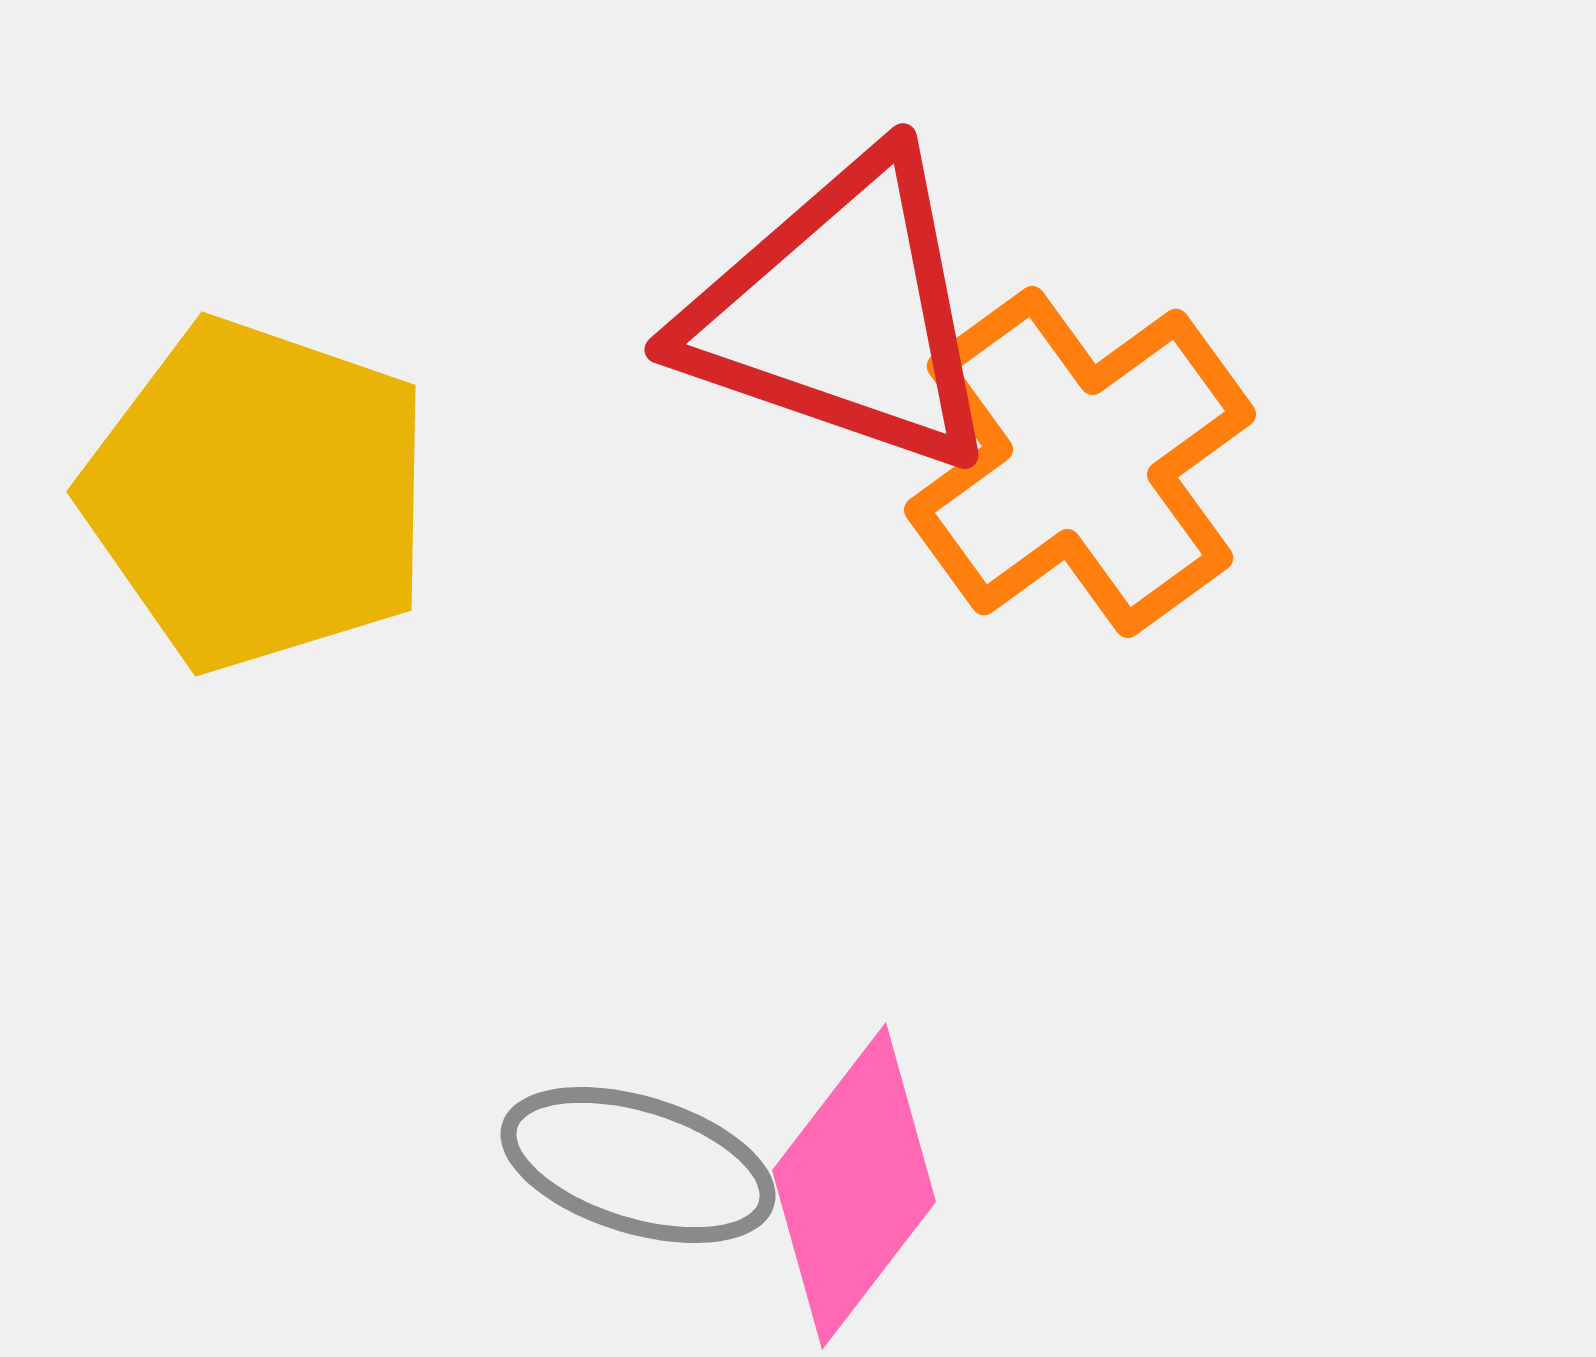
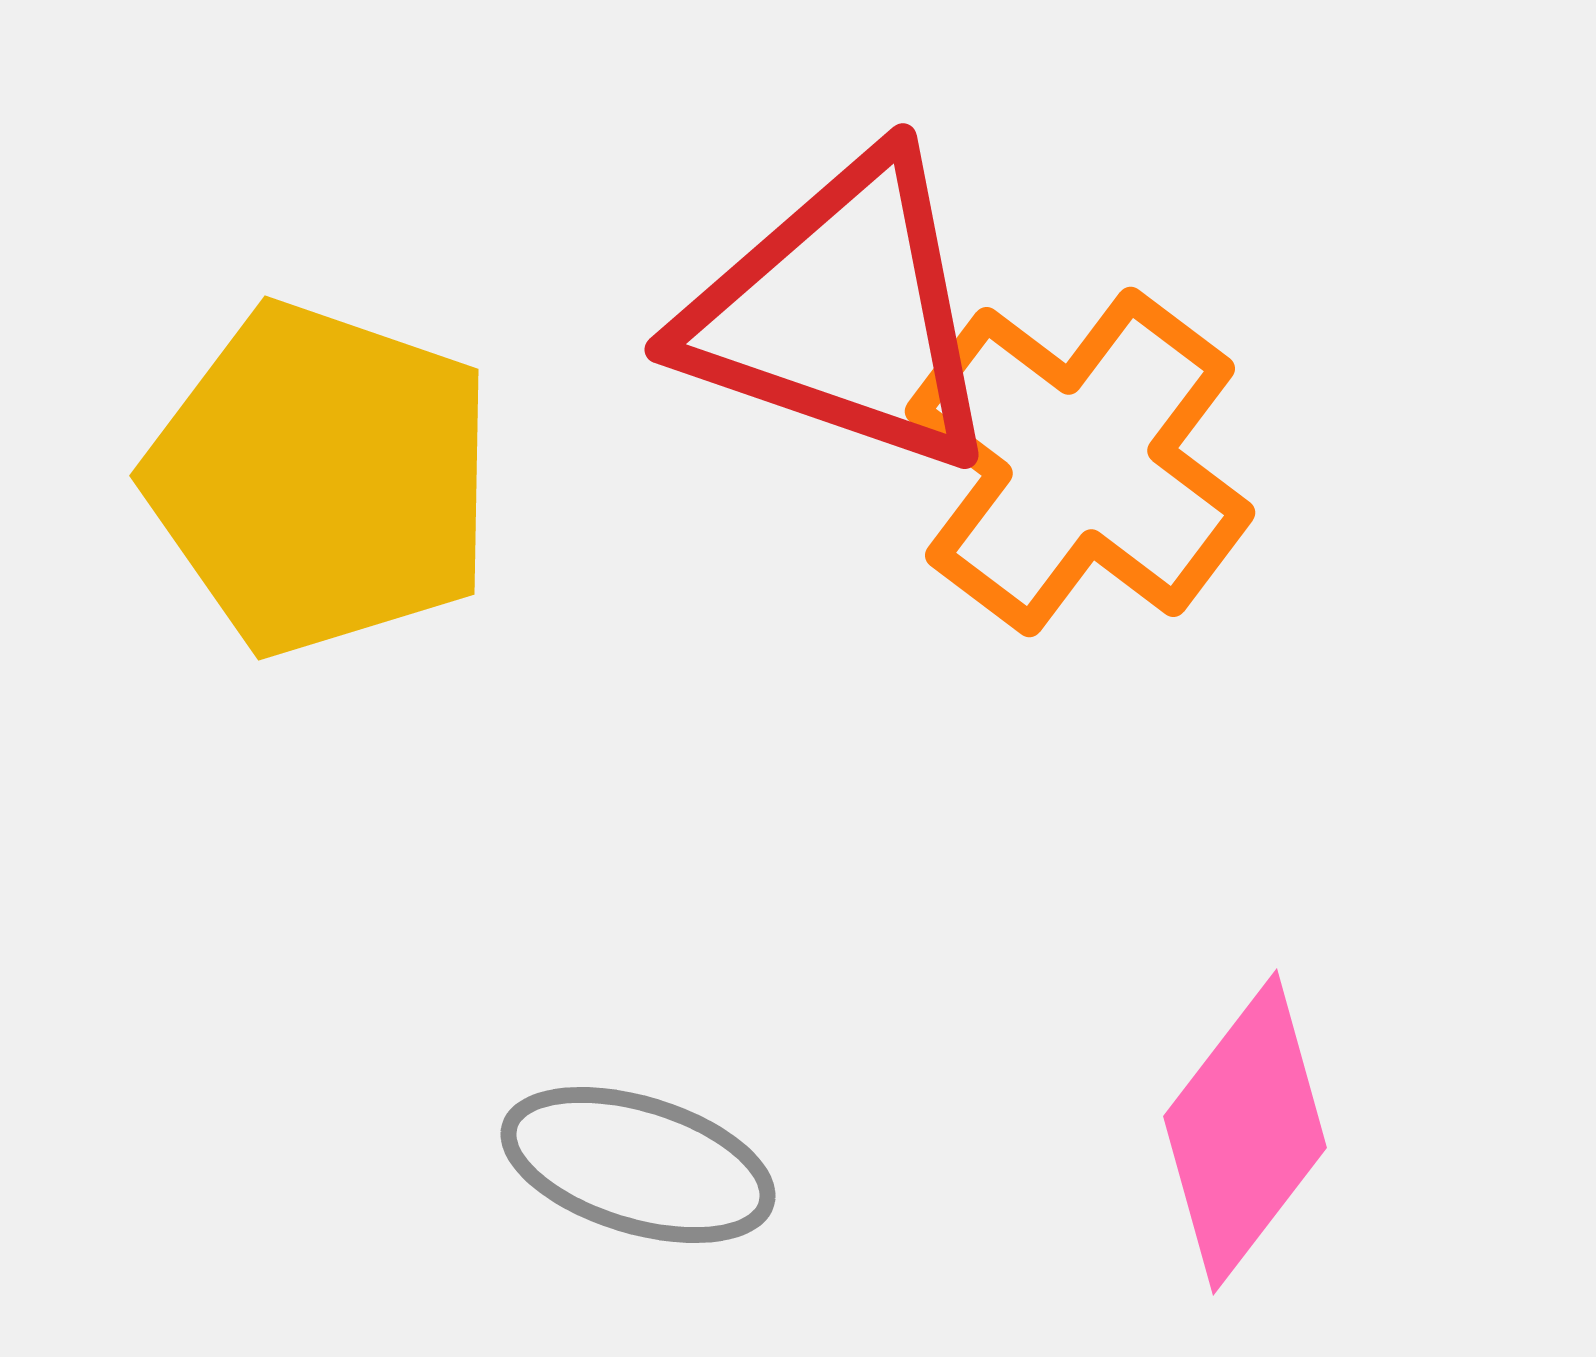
orange cross: rotated 17 degrees counterclockwise
yellow pentagon: moved 63 px right, 16 px up
pink diamond: moved 391 px right, 54 px up
